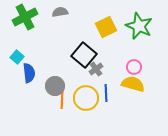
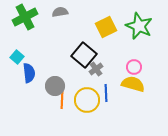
yellow circle: moved 1 px right, 2 px down
